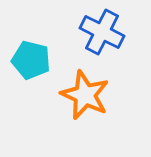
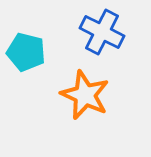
cyan pentagon: moved 5 px left, 8 px up
